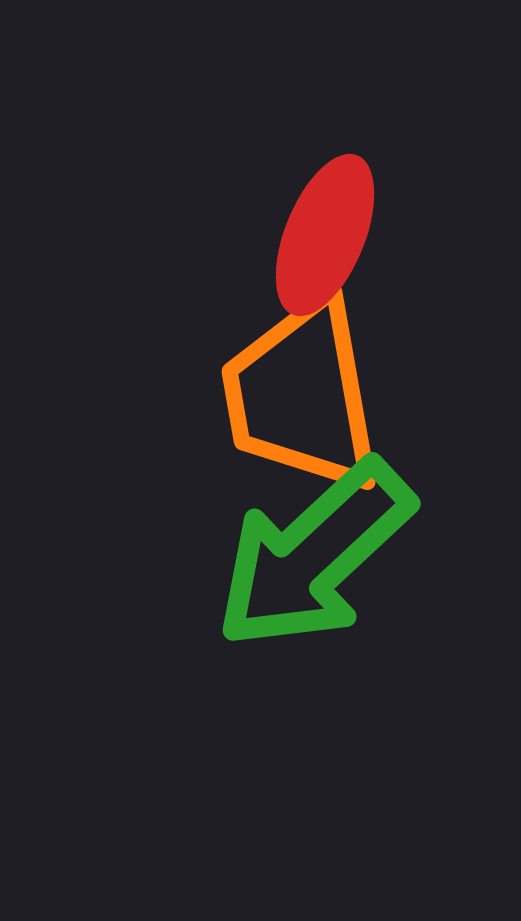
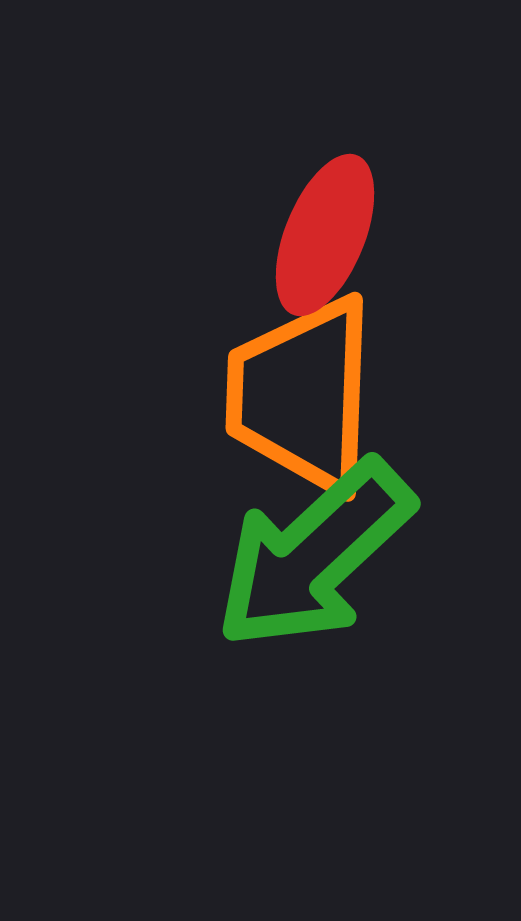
orange trapezoid: rotated 12 degrees clockwise
